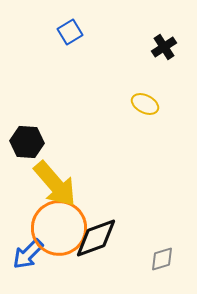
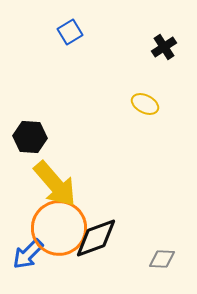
black hexagon: moved 3 px right, 5 px up
gray diamond: rotated 20 degrees clockwise
